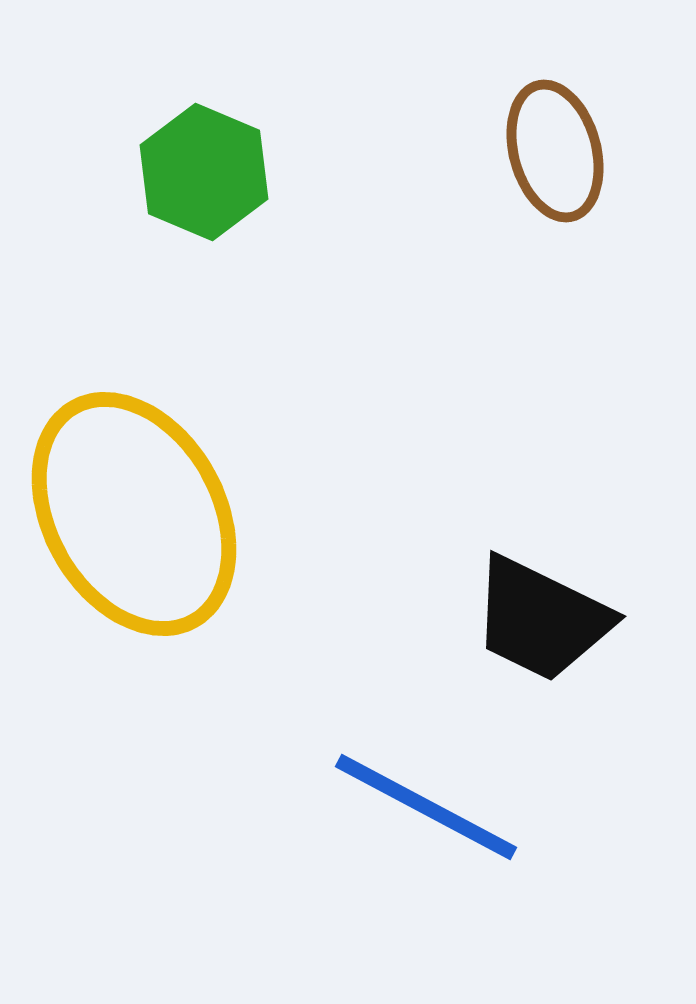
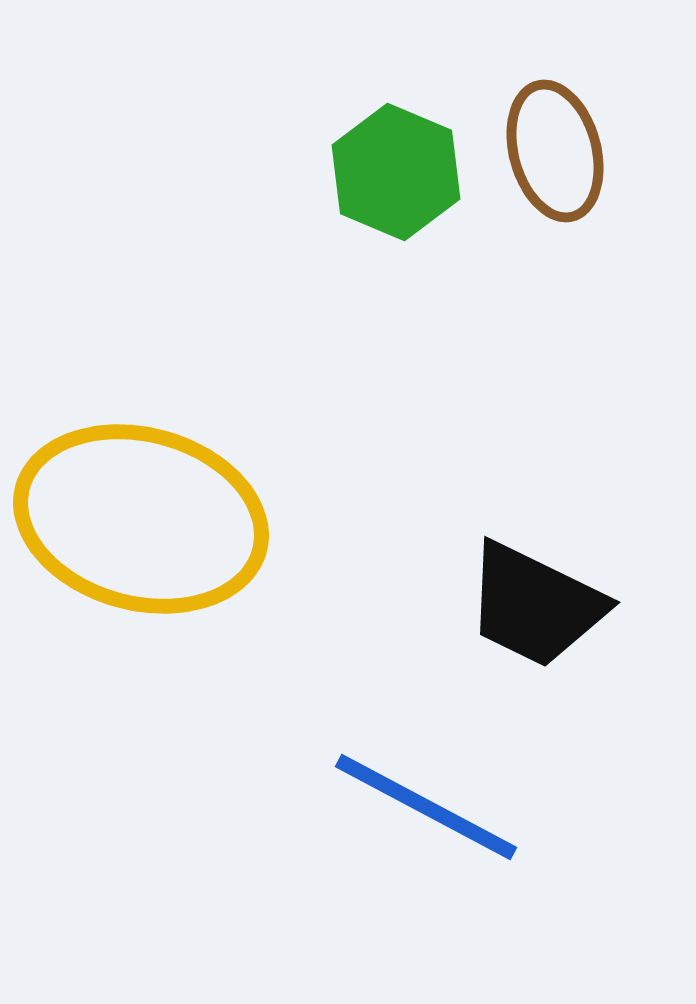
green hexagon: moved 192 px right
yellow ellipse: moved 7 px right, 5 px down; rotated 46 degrees counterclockwise
black trapezoid: moved 6 px left, 14 px up
